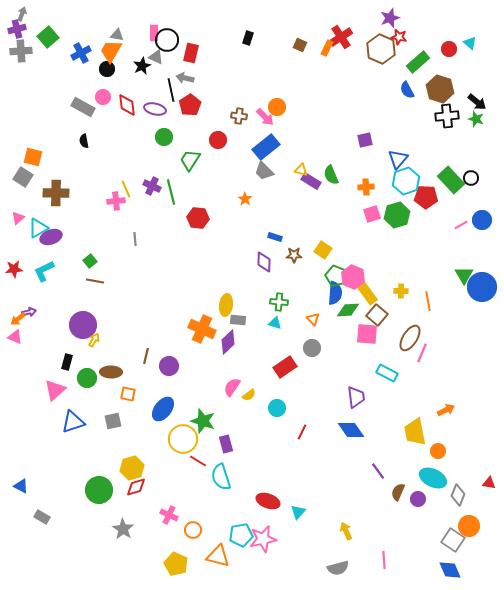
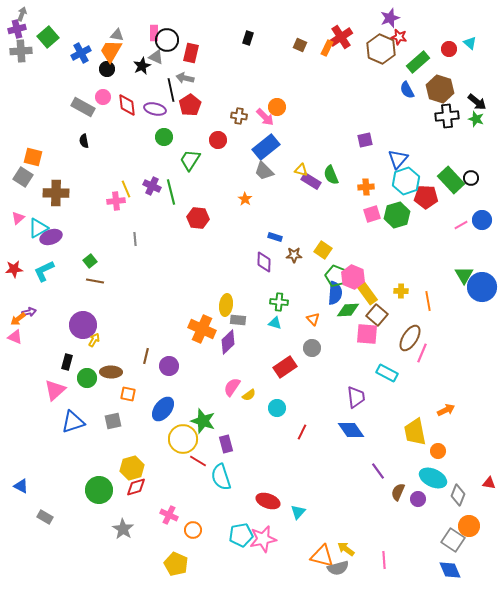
gray rectangle at (42, 517): moved 3 px right
yellow arrow at (346, 531): moved 18 px down; rotated 30 degrees counterclockwise
orange triangle at (218, 556): moved 104 px right
